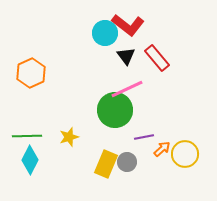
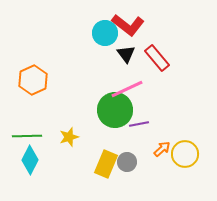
black triangle: moved 2 px up
orange hexagon: moved 2 px right, 7 px down
purple line: moved 5 px left, 13 px up
